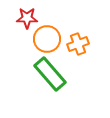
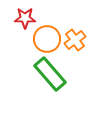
red star: moved 2 px left
orange cross: moved 3 px left, 4 px up; rotated 15 degrees counterclockwise
